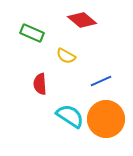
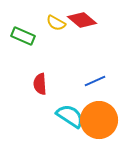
green rectangle: moved 9 px left, 3 px down
yellow semicircle: moved 10 px left, 33 px up
blue line: moved 6 px left
orange circle: moved 7 px left, 1 px down
